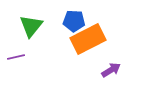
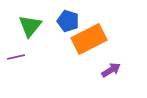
blue pentagon: moved 6 px left; rotated 15 degrees clockwise
green triangle: moved 1 px left
orange rectangle: moved 1 px right
